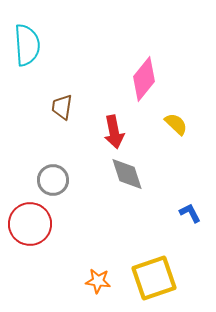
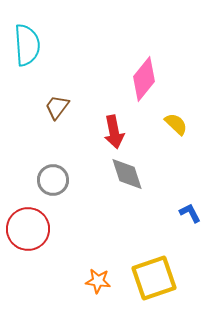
brown trapezoid: moved 5 px left; rotated 28 degrees clockwise
red circle: moved 2 px left, 5 px down
